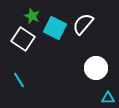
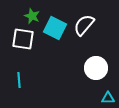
white semicircle: moved 1 px right, 1 px down
white square: rotated 25 degrees counterclockwise
cyan line: rotated 28 degrees clockwise
